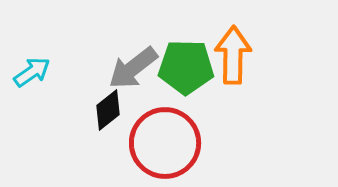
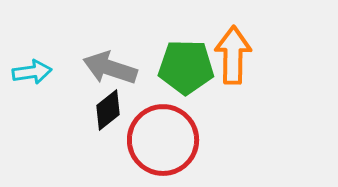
gray arrow: moved 23 px left; rotated 56 degrees clockwise
cyan arrow: rotated 27 degrees clockwise
red circle: moved 2 px left, 3 px up
